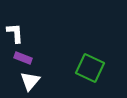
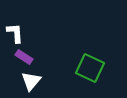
purple rectangle: moved 1 px right, 1 px up; rotated 12 degrees clockwise
white triangle: moved 1 px right
